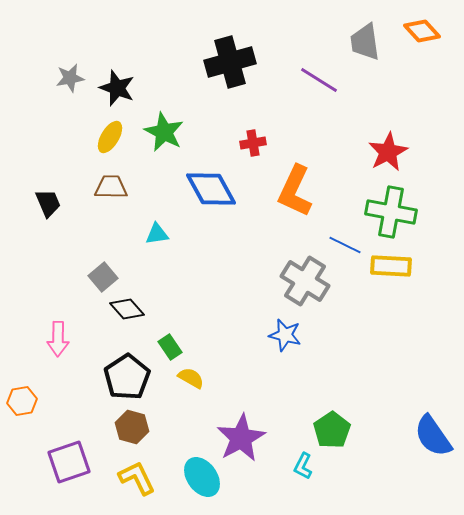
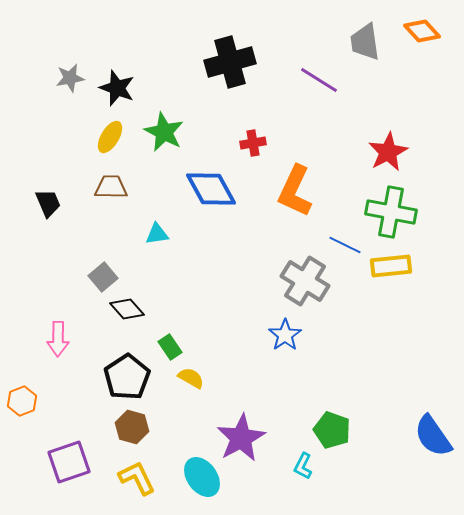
yellow rectangle: rotated 9 degrees counterclockwise
blue star: rotated 24 degrees clockwise
orange hexagon: rotated 12 degrees counterclockwise
green pentagon: rotated 18 degrees counterclockwise
